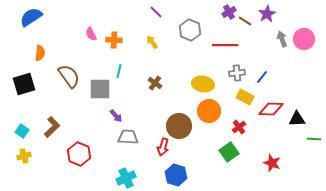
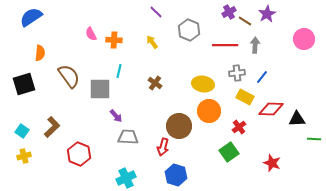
gray hexagon: moved 1 px left
gray arrow: moved 27 px left, 6 px down; rotated 21 degrees clockwise
